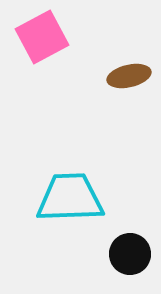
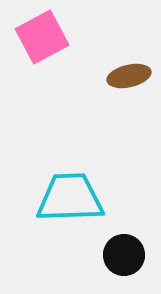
black circle: moved 6 px left, 1 px down
